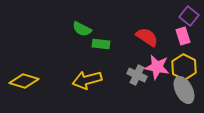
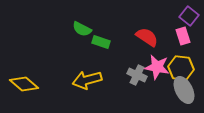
green rectangle: moved 2 px up; rotated 12 degrees clockwise
yellow hexagon: moved 3 px left, 1 px down; rotated 20 degrees counterclockwise
yellow diamond: moved 3 px down; rotated 24 degrees clockwise
